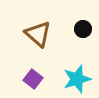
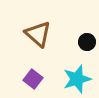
black circle: moved 4 px right, 13 px down
